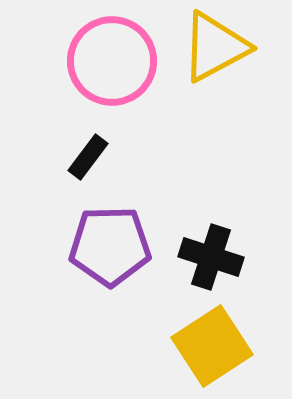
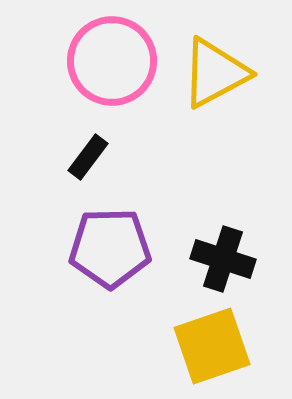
yellow triangle: moved 26 px down
purple pentagon: moved 2 px down
black cross: moved 12 px right, 2 px down
yellow square: rotated 14 degrees clockwise
